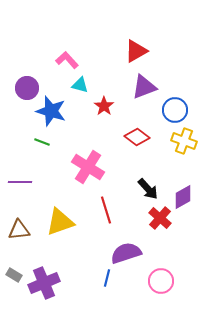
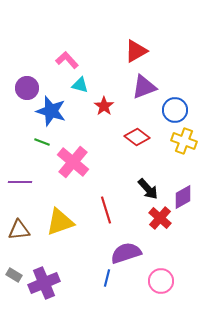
pink cross: moved 15 px left, 5 px up; rotated 8 degrees clockwise
